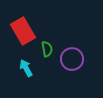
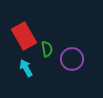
red rectangle: moved 1 px right, 5 px down
